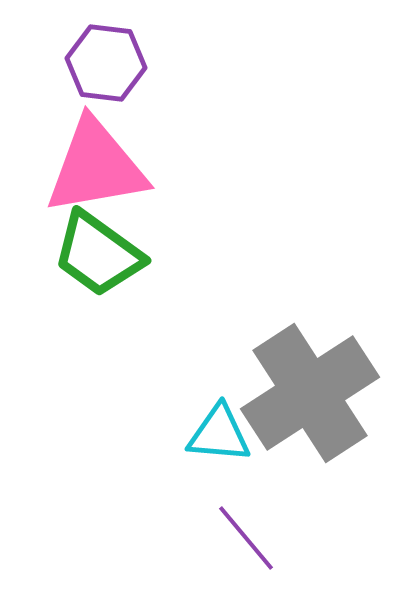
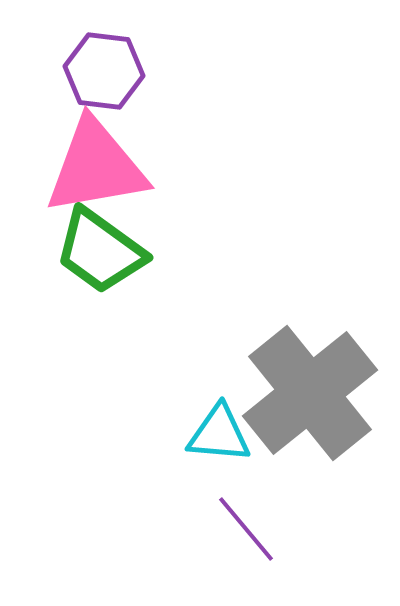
purple hexagon: moved 2 px left, 8 px down
green trapezoid: moved 2 px right, 3 px up
gray cross: rotated 6 degrees counterclockwise
purple line: moved 9 px up
